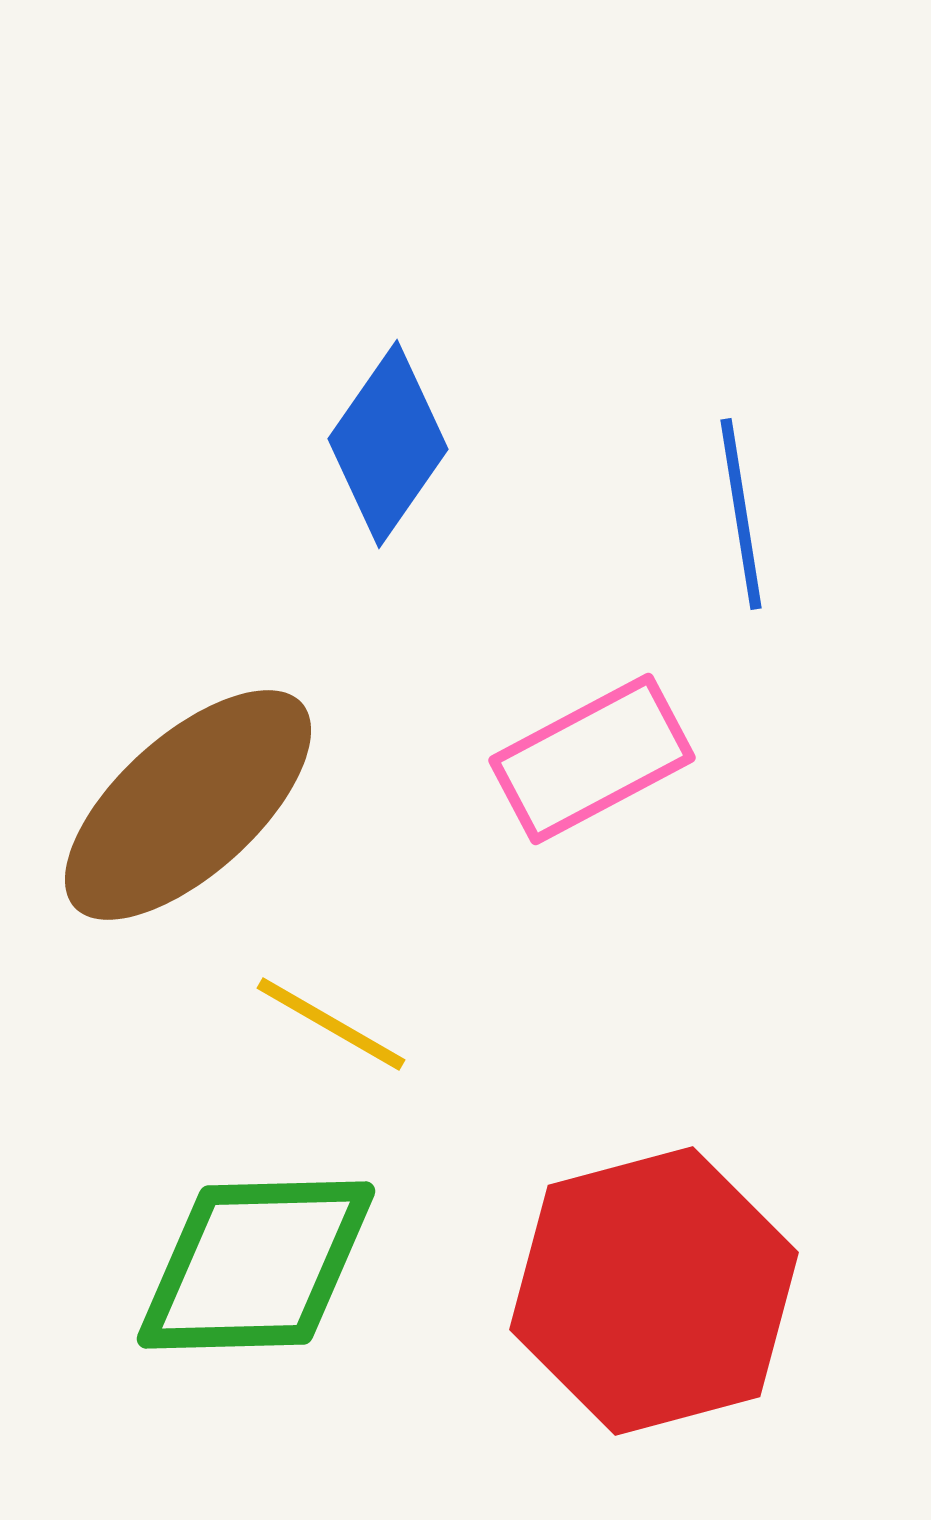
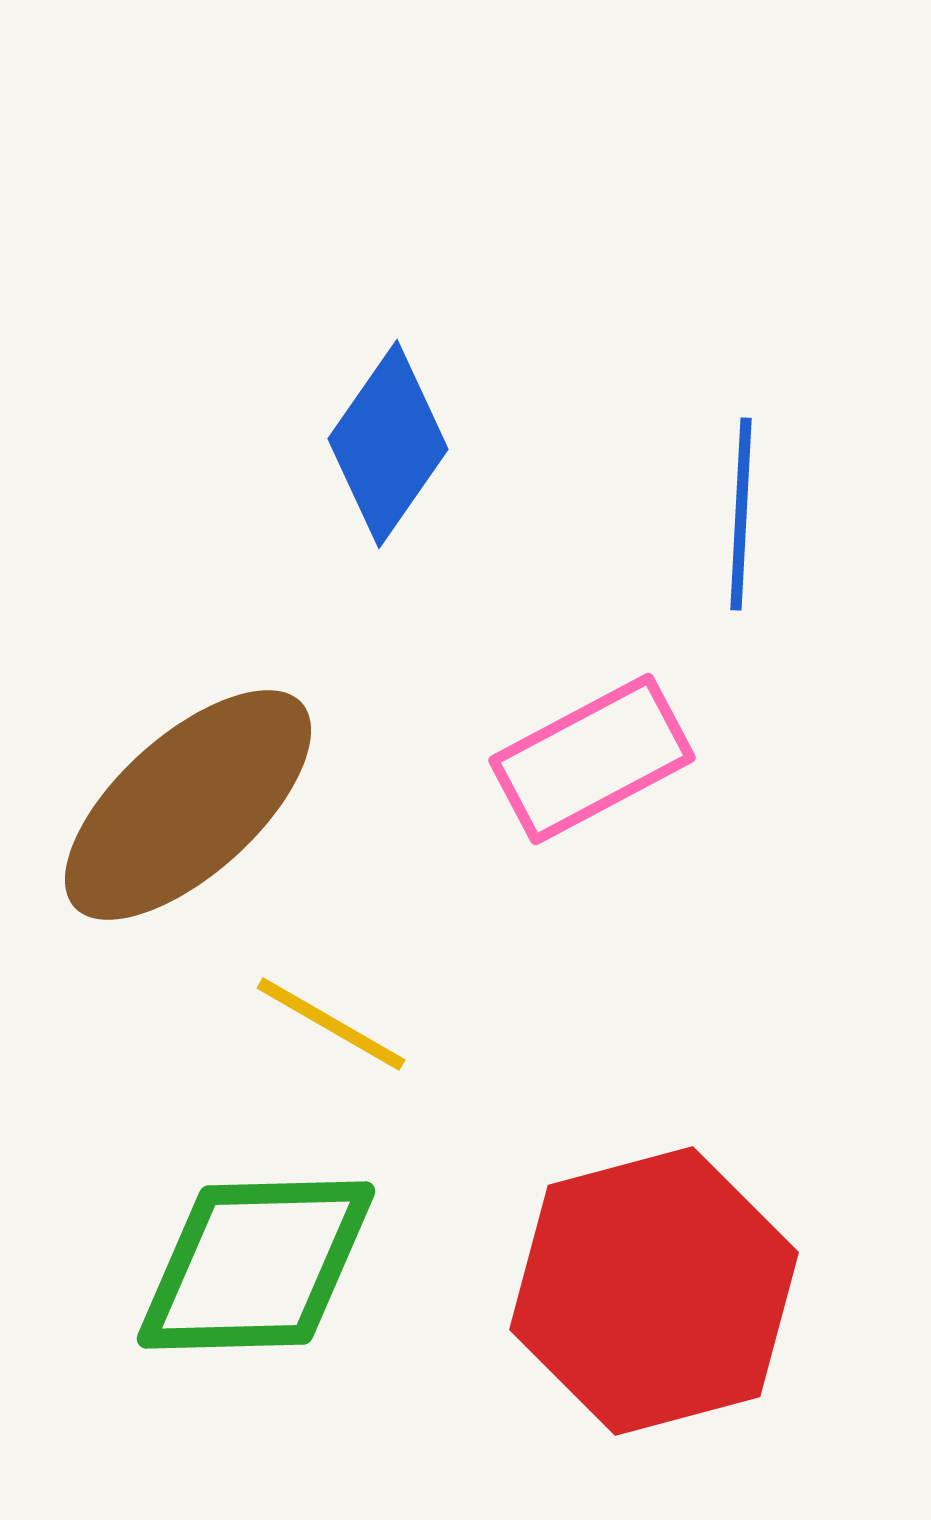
blue line: rotated 12 degrees clockwise
